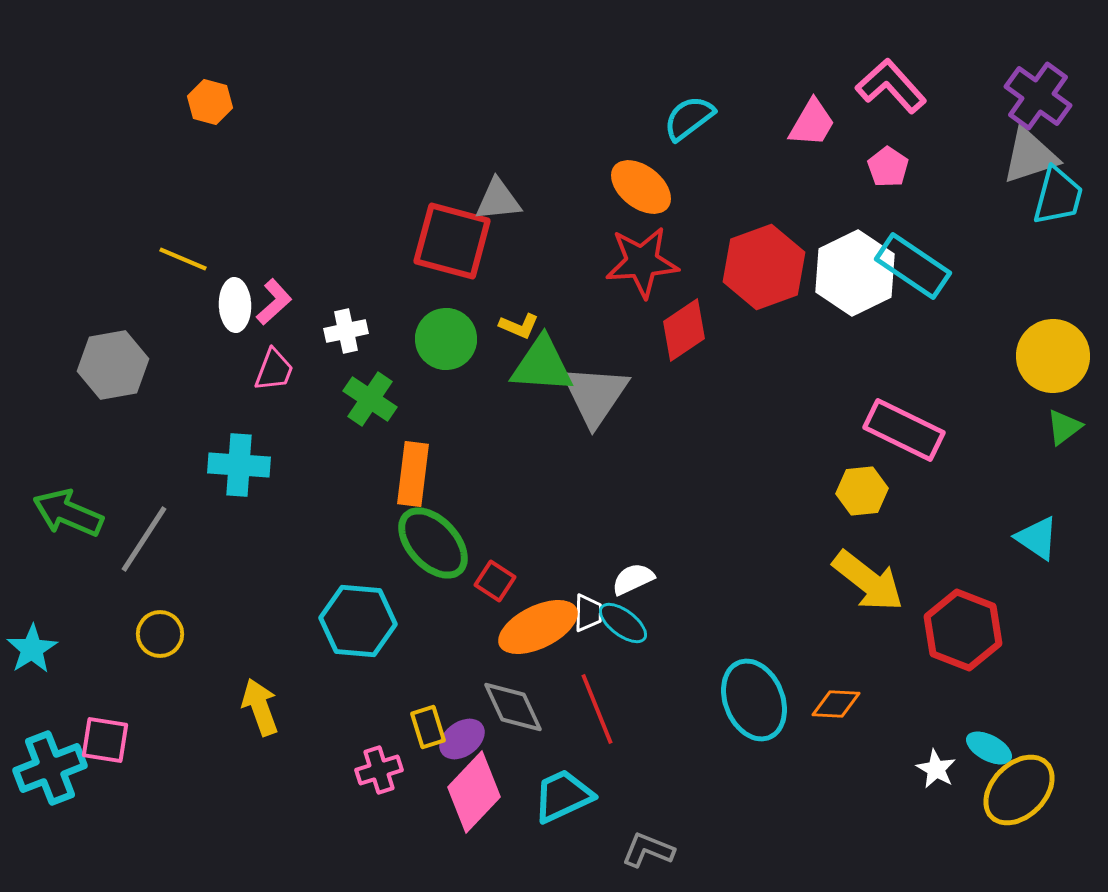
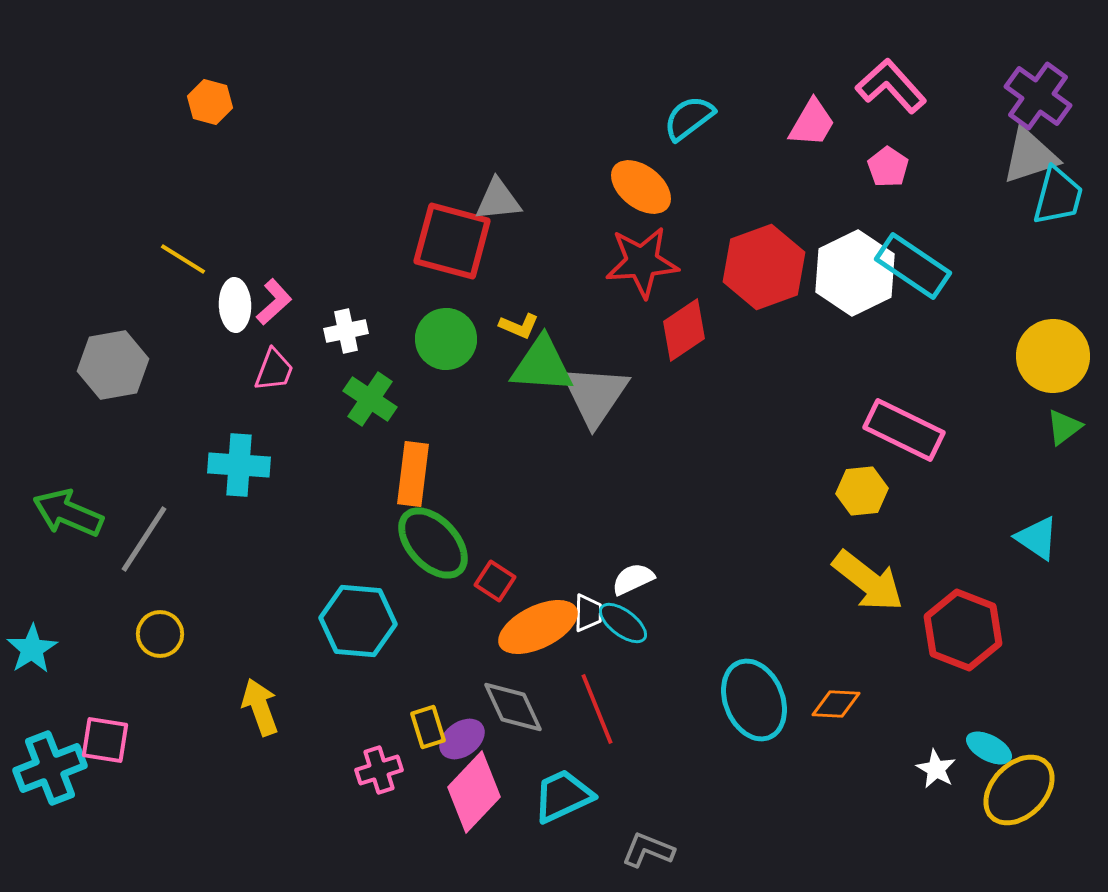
yellow line at (183, 259): rotated 9 degrees clockwise
